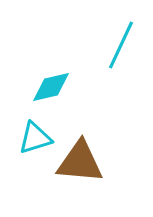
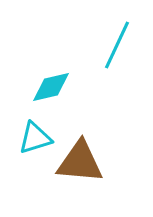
cyan line: moved 4 px left
